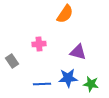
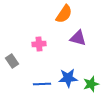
orange semicircle: moved 1 px left
purple triangle: moved 14 px up
green star: rotated 28 degrees counterclockwise
